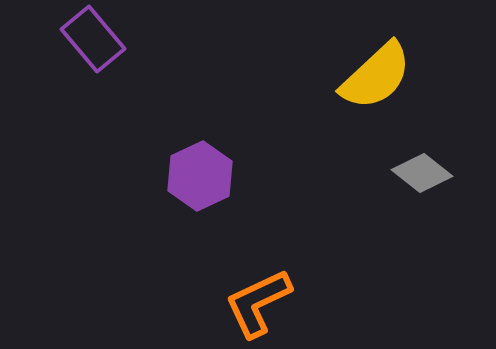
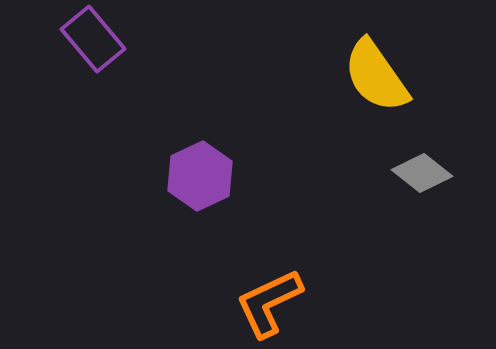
yellow semicircle: rotated 98 degrees clockwise
orange L-shape: moved 11 px right
